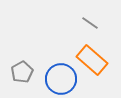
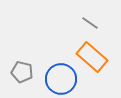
orange rectangle: moved 3 px up
gray pentagon: rotated 30 degrees counterclockwise
